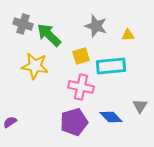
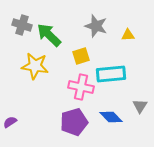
gray cross: moved 1 px left, 1 px down
cyan rectangle: moved 8 px down
